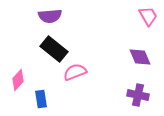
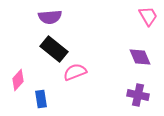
purple semicircle: moved 1 px down
